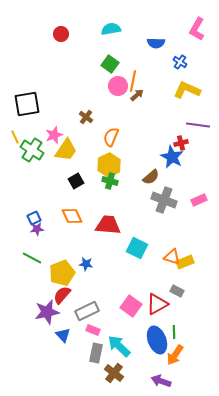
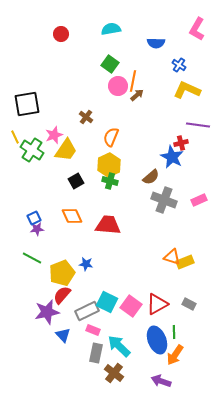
blue cross at (180, 62): moved 1 px left, 3 px down
cyan square at (137, 248): moved 30 px left, 54 px down
gray rectangle at (177, 291): moved 12 px right, 13 px down
